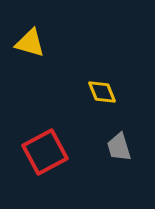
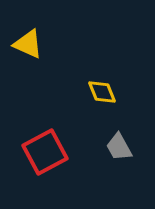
yellow triangle: moved 2 px left, 1 px down; rotated 8 degrees clockwise
gray trapezoid: rotated 12 degrees counterclockwise
